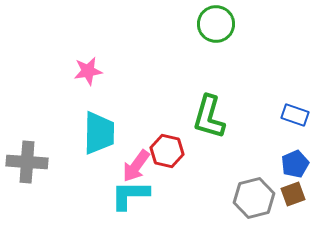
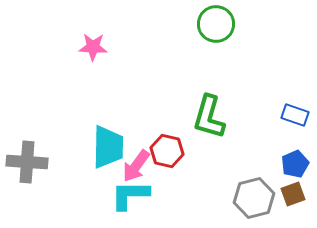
pink star: moved 5 px right, 24 px up; rotated 12 degrees clockwise
cyan trapezoid: moved 9 px right, 14 px down
